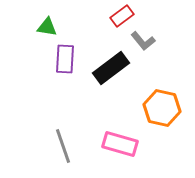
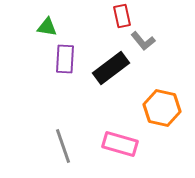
red rectangle: rotated 65 degrees counterclockwise
